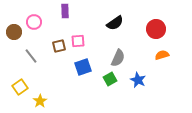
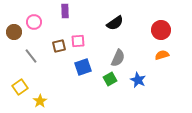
red circle: moved 5 px right, 1 px down
